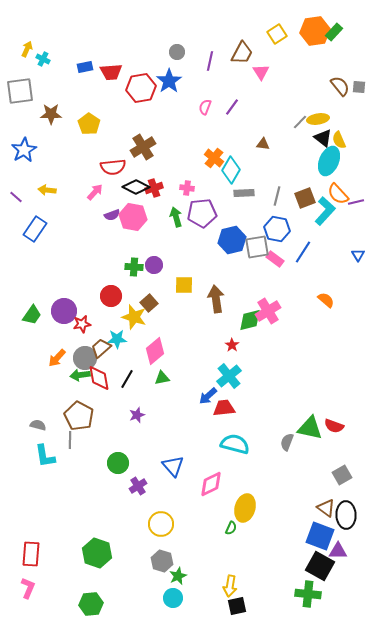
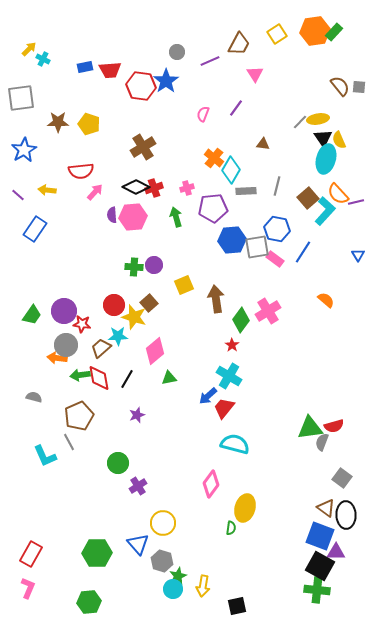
yellow arrow at (27, 49): moved 2 px right; rotated 21 degrees clockwise
brown trapezoid at (242, 53): moved 3 px left, 9 px up
purple line at (210, 61): rotated 54 degrees clockwise
red trapezoid at (111, 72): moved 1 px left, 2 px up
pink triangle at (261, 72): moved 6 px left, 2 px down
blue star at (169, 81): moved 3 px left
red hexagon at (141, 88): moved 2 px up; rotated 16 degrees clockwise
gray square at (20, 91): moved 1 px right, 7 px down
pink semicircle at (205, 107): moved 2 px left, 7 px down
purple line at (232, 107): moved 4 px right, 1 px down
brown star at (51, 114): moved 7 px right, 8 px down
yellow pentagon at (89, 124): rotated 15 degrees counterclockwise
black triangle at (323, 138): rotated 18 degrees clockwise
cyan ellipse at (329, 161): moved 3 px left, 2 px up; rotated 8 degrees counterclockwise
red semicircle at (113, 167): moved 32 px left, 4 px down
pink cross at (187, 188): rotated 24 degrees counterclockwise
gray rectangle at (244, 193): moved 2 px right, 2 px up
gray line at (277, 196): moved 10 px up
purple line at (16, 197): moved 2 px right, 2 px up
brown square at (305, 198): moved 3 px right; rotated 20 degrees counterclockwise
purple pentagon at (202, 213): moved 11 px right, 5 px up
purple semicircle at (112, 215): rotated 105 degrees clockwise
pink hexagon at (133, 217): rotated 16 degrees counterclockwise
blue hexagon at (232, 240): rotated 8 degrees clockwise
yellow square at (184, 285): rotated 24 degrees counterclockwise
red circle at (111, 296): moved 3 px right, 9 px down
green diamond at (250, 320): moved 9 px left; rotated 40 degrees counterclockwise
red star at (82, 324): rotated 18 degrees clockwise
cyan star at (117, 339): moved 1 px right, 3 px up
orange arrow at (57, 358): rotated 54 degrees clockwise
gray circle at (85, 358): moved 19 px left, 13 px up
cyan cross at (229, 376): rotated 20 degrees counterclockwise
green triangle at (162, 378): moved 7 px right
red trapezoid at (224, 408): rotated 45 degrees counterclockwise
brown pentagon at (79, 416): rotated 20 degrees clockwise
gray semicircle at (38, 425): moved 4 px left, 28 px up
red semicircle at (334, 426): rotated 36 degrees counterclockwise
green triangle at (310, 428): rotated 20 degrees counterclockwise
gray line at (70, 440): moved 1 px left, 2 px down; rotated 30 degrees counterclockwise
gray semicircle at (287, 442): moved 35 px right
cyan L-shape at (45, 456): rotated 15 degrees counterclockwise
blue triangle at (173, 466): moved 35 px left, 78 px down
gray square at (342, 475): moved 3 px down; rotated 24 degrees counterclockwise
pink diamond at (211, 484): rotated 28 degrees counterclockwise
yellow circle at (161, 524): moved 2 px right, 1 px up
green semicircle at (231, 528): rotated 16 degrees counterclockwise
purple triangle at (338, 551): moved 2 px left, 1 px down
green hexagon at (97, 553): rotated 20 degrees counterclockwise
red rectangle at (31, 554): rotated 25 degrees clockwise
yellow arrow at (230, 586): moved 27 px left
green cross at (308, 594): moved 9 px right, 4 px up
cyan circle at (173, 598): moved 9 px up
green hexagon at (91, 604): moved 2 px left, 2 px up
